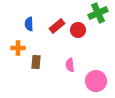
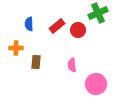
orange cross: moved 2 px left
pink semicircle: moved 2 px right
pink circle: moved 3 px down
